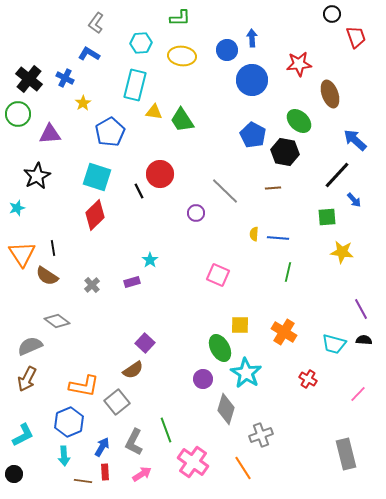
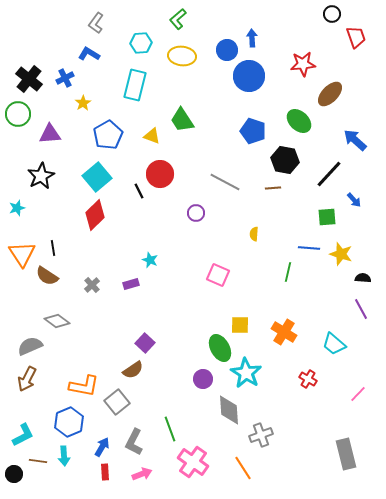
green L-shape at (180, 18): moved 2 px left, 1 px down; rotated 140 degrees clockwise
red star at (299, 64): moved 4 px right
blue cross at (65, 78): rotated 36 degrees clockwise
blue circle at (252, 80): moved 3 px left, 4 px up
brown ellipse at (330, 94): rotated 64 degrees clockwise
yellow triangle at (154, 112): moved 2 px left, 24 px down; rotated 12 degrees clockwise
blue pentagon at (110, 132): moved 2 px left, 3 px down
blue pentagon at (253, 135): moved 4 px up; rotated 10 degrees counterclockwise
black hexagon at (285, 152): moved 8 px down
black line at (337, 175): moved 8 px left, 1 px up
black star at (37, 176): moved 4 px right
cyan square at (97, 177): rotated 32 degrees clockwise
gray line at (225, 191): moved 9 px up; rotated 16 degrees counterclockwise
blue line at (278, 238): moved 31 px right, 10 px down
yellow star at (342, 252): moved 1 px left, 2 px down; rotated 10 degrees clockwise
cyan star at (150, 260): rotated 14 degrees counterclockwise
purple rectangle at (132, 282): moved 1 px left, 2 px down
black semicircle at (364, 340): moved 1 px left, 62 px up
cyan trapezoid at (334, 344): rotated 25 degrees clockwise
gray diamond at (226, 409): moved 3 px right, 1 px down; rotated 20 degrees counterclockwise
green line at (166, 430): moved 4 px right, 1 px up
pink arrow at (142, 474): rotated 12 degrees clockwise
brown line at (83, 481): moved 45 px left, 20 px up
